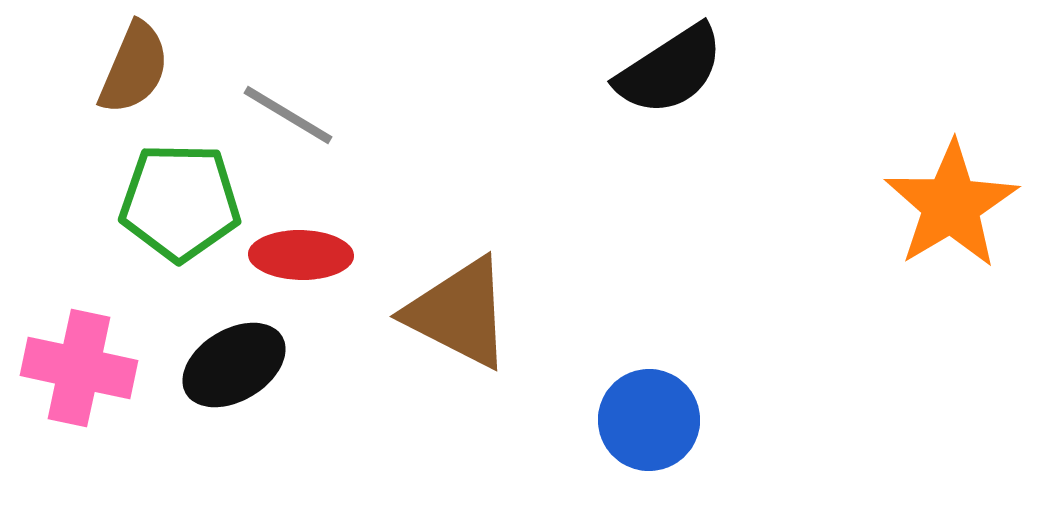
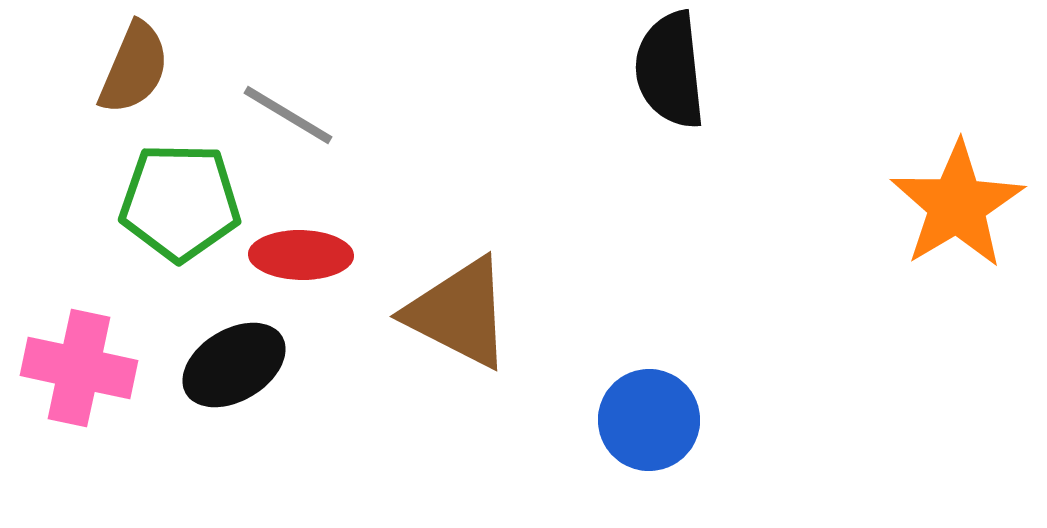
black semicircle: rotated 117 degrees clockwise
orange star: moved 6 px right
